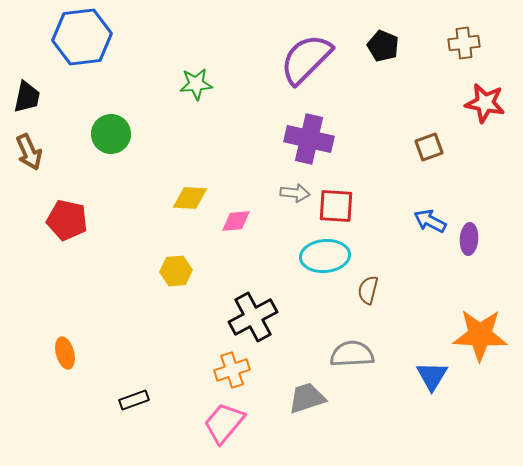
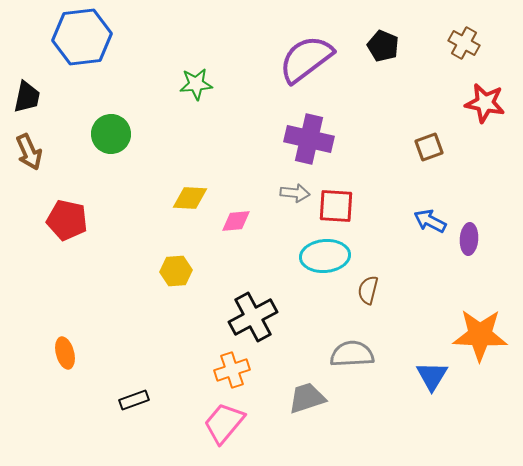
brown cross: rotated 36 degrees clockwise
purple semicircle: rotated 8 degrees clockwise
